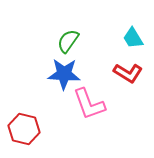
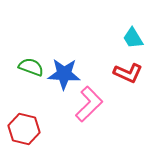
green semicircle: moved 37 px left, 26 px down; rotated 75 degrees clockwise
red L-shape: rotated 8 degrees counterclockwise
pink L-shape: rotated 114 degrees counterclockwise
